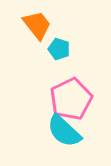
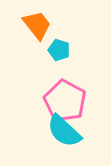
cyan pentagon: moved 1 px down
pink pentagon: moved 6 px left, 2 px down; rotated 18 degrees counterclockwise
